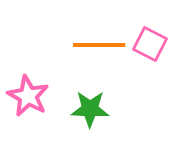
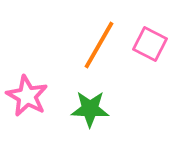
orange line: rotated 60 degrees counterclockwise
pink star: moved 1 px left
